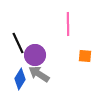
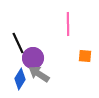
purple circle: moved 2 px left, 3 px down
